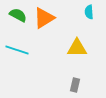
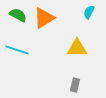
cyan semicircle: rotated 32 degrees clockwise
